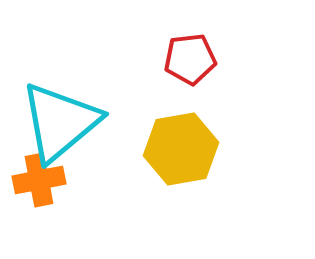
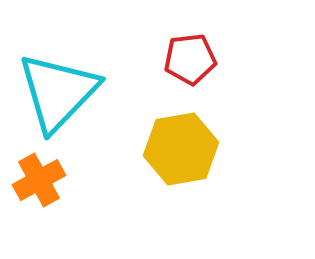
cyan triangle: moved 2 px left, 30 px up; rotated 6 degrees counterclockwise
orange cross: rotated 18 degrees counterclockwise
